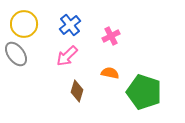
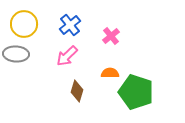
pink cross: rotated 12 degrees counterclockwise
gray ellipse: rotated 50 degrees counterclockwise
orange semicircle: rotated 12 degrees counterclockwise
green pentagon: moved 8 px left
